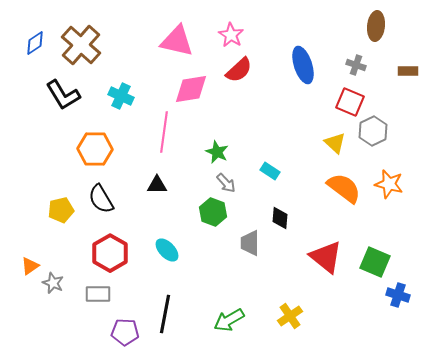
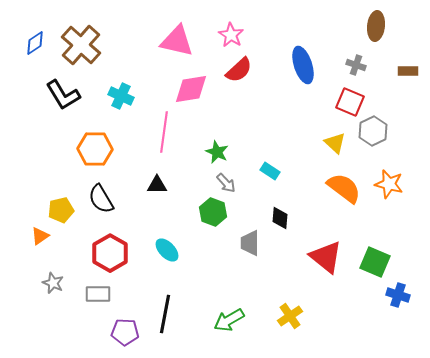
orange triangle: moved 10 px right, 30 px up
